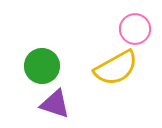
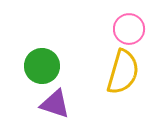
pink circle: moved 6 px left
yellow semicircle: moved 7 px right, 4 px down; rotated 45 degrees counterclockwise
